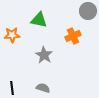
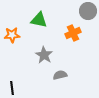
orange cross: moved 3 px up
gray semicircle: moved 17 px right, 13 px up; rotated 32 degrees counterclockwise
